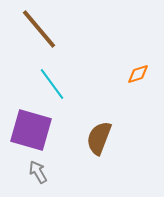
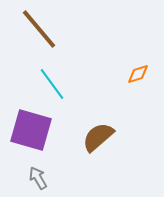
brown semicircle: moved 1 px left, 1 px up; rotated 28 degrees clockwise
gray arrow: moved 6 px down
